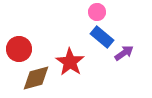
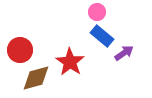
blue rectangle: moved 1 px up
red circle: moved 1 px right, 1 px down
